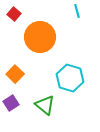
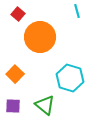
red square: moved 4 px right
purple square: moved 2 px right, 3 px down; rotated 35 degrees clockwise
